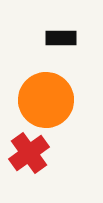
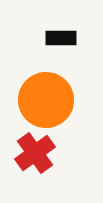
red cross: moved 6 px right
